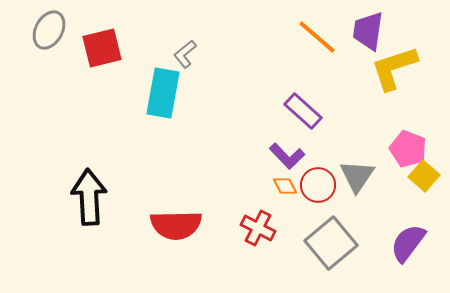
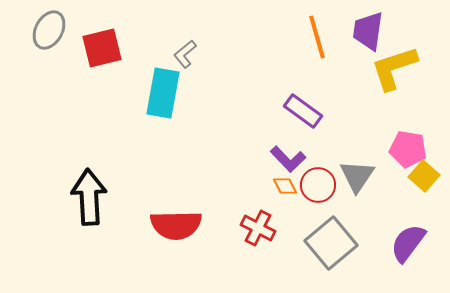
orange line: rotated 33 degrees clockwise
purple rectangle: rotated 6 degrees counterclockwise
pink pentagon: rotated 12 degrees counterclockwise
purple L-shape: moved 1 px right, 3 px down
